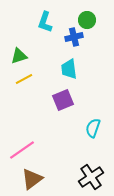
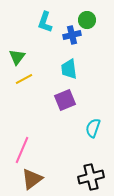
blue cross: moved 2 px left, 2 px up
green triangle: moved 2 px left, 1 px down; rotated 36 degrees counterclockwise
purple square: moved 2 px right
pink line: rotated 32 degrees counterclockwise
black cross: rotated 20 degrees clockwise
